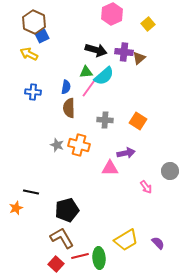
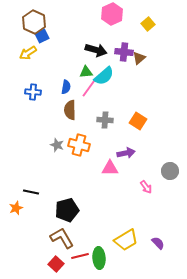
yellow arrow: moved 1 px left, 1 px up; rotated 60 degrees counterclockwise
brown semicircle: moved 1 px right, 2 px down
